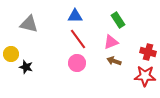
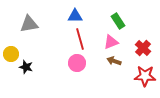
green rectangle: moved 1 px down
gray triangle: rotated 24 degrees counterclockwise
red line: moved 2 px right; rotated 20 degrees clockwise
red cross: moved 5 px left, 4 px up; rotated 28 degrees clockwise
